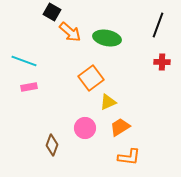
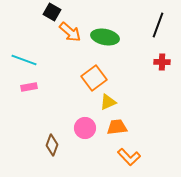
green ellipse: moved 2 px left, 1 px up
cyan line: moved 1 px up
orange square: moved 3 px right
orange trapezoid: moved 3 px left; rotated 25 degrees clockwise
orange L-shape: rotated 40 degrees clockwise
